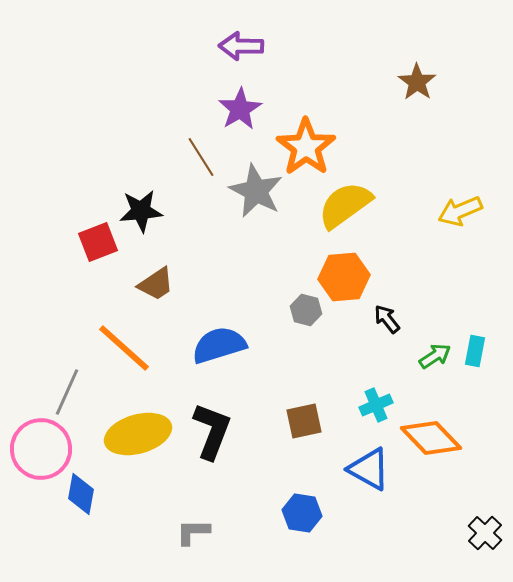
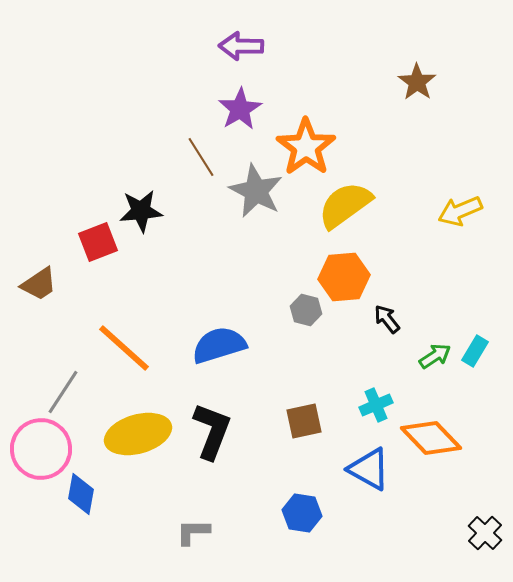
brown trapezoid: moved 117 px left
cyan rectangle: rotated 20 degrees clockwise
gray line: moved 4 px left; rotated 9 degrees clockwise
